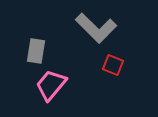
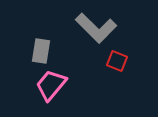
gray rectangle: moved 5 px right
red square: moved 4 px right, 4 px up
